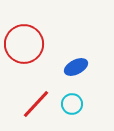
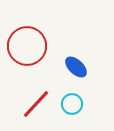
red circle: moved 3 px right, 2 px down
blue ellipse: rotated 70 degrees clockwise
